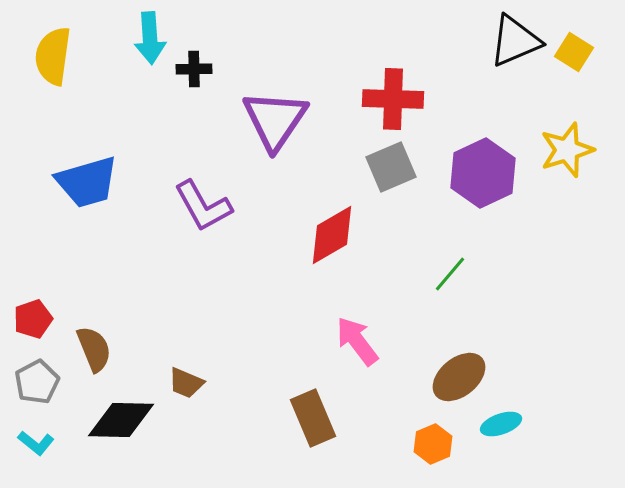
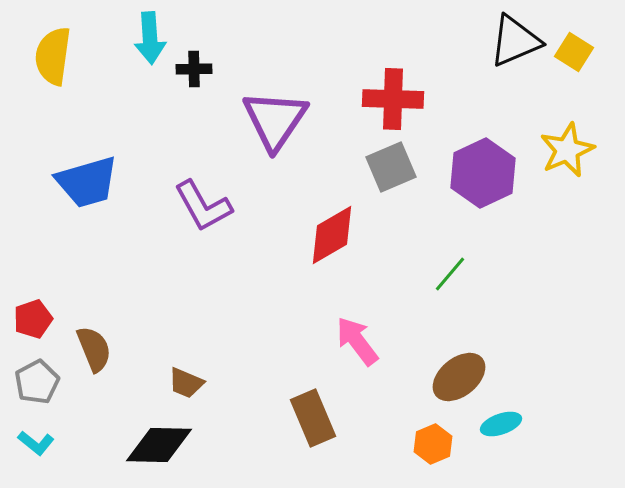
yellow star: rotated 6 degrees counterclockwise
black diamond: moved 38 px right, 25 px down
